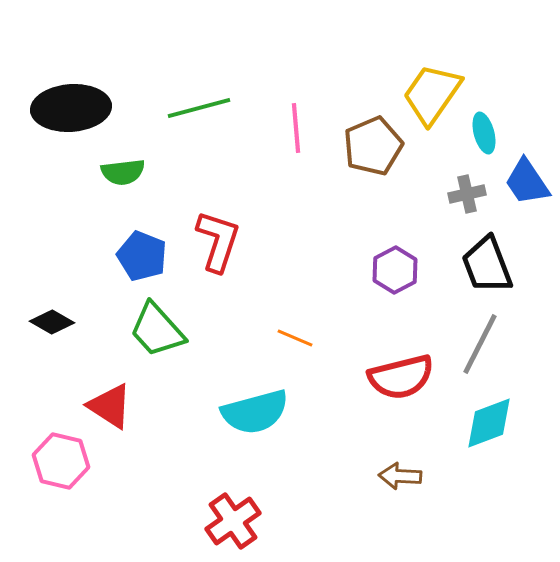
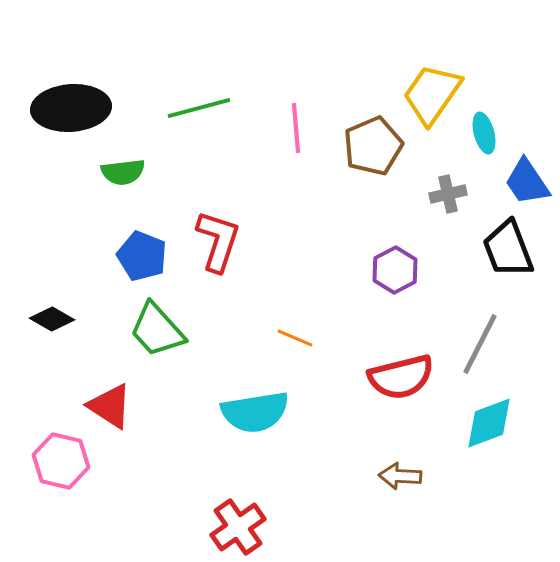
gray cross: moved 19 px left
black trapezoid: moved 21 px right, 16 px up
black diamond: moved 3 px up
cyan semicircle: rotated 6 degrees clockwise
red cross: moved 5 px right, 6 px down
